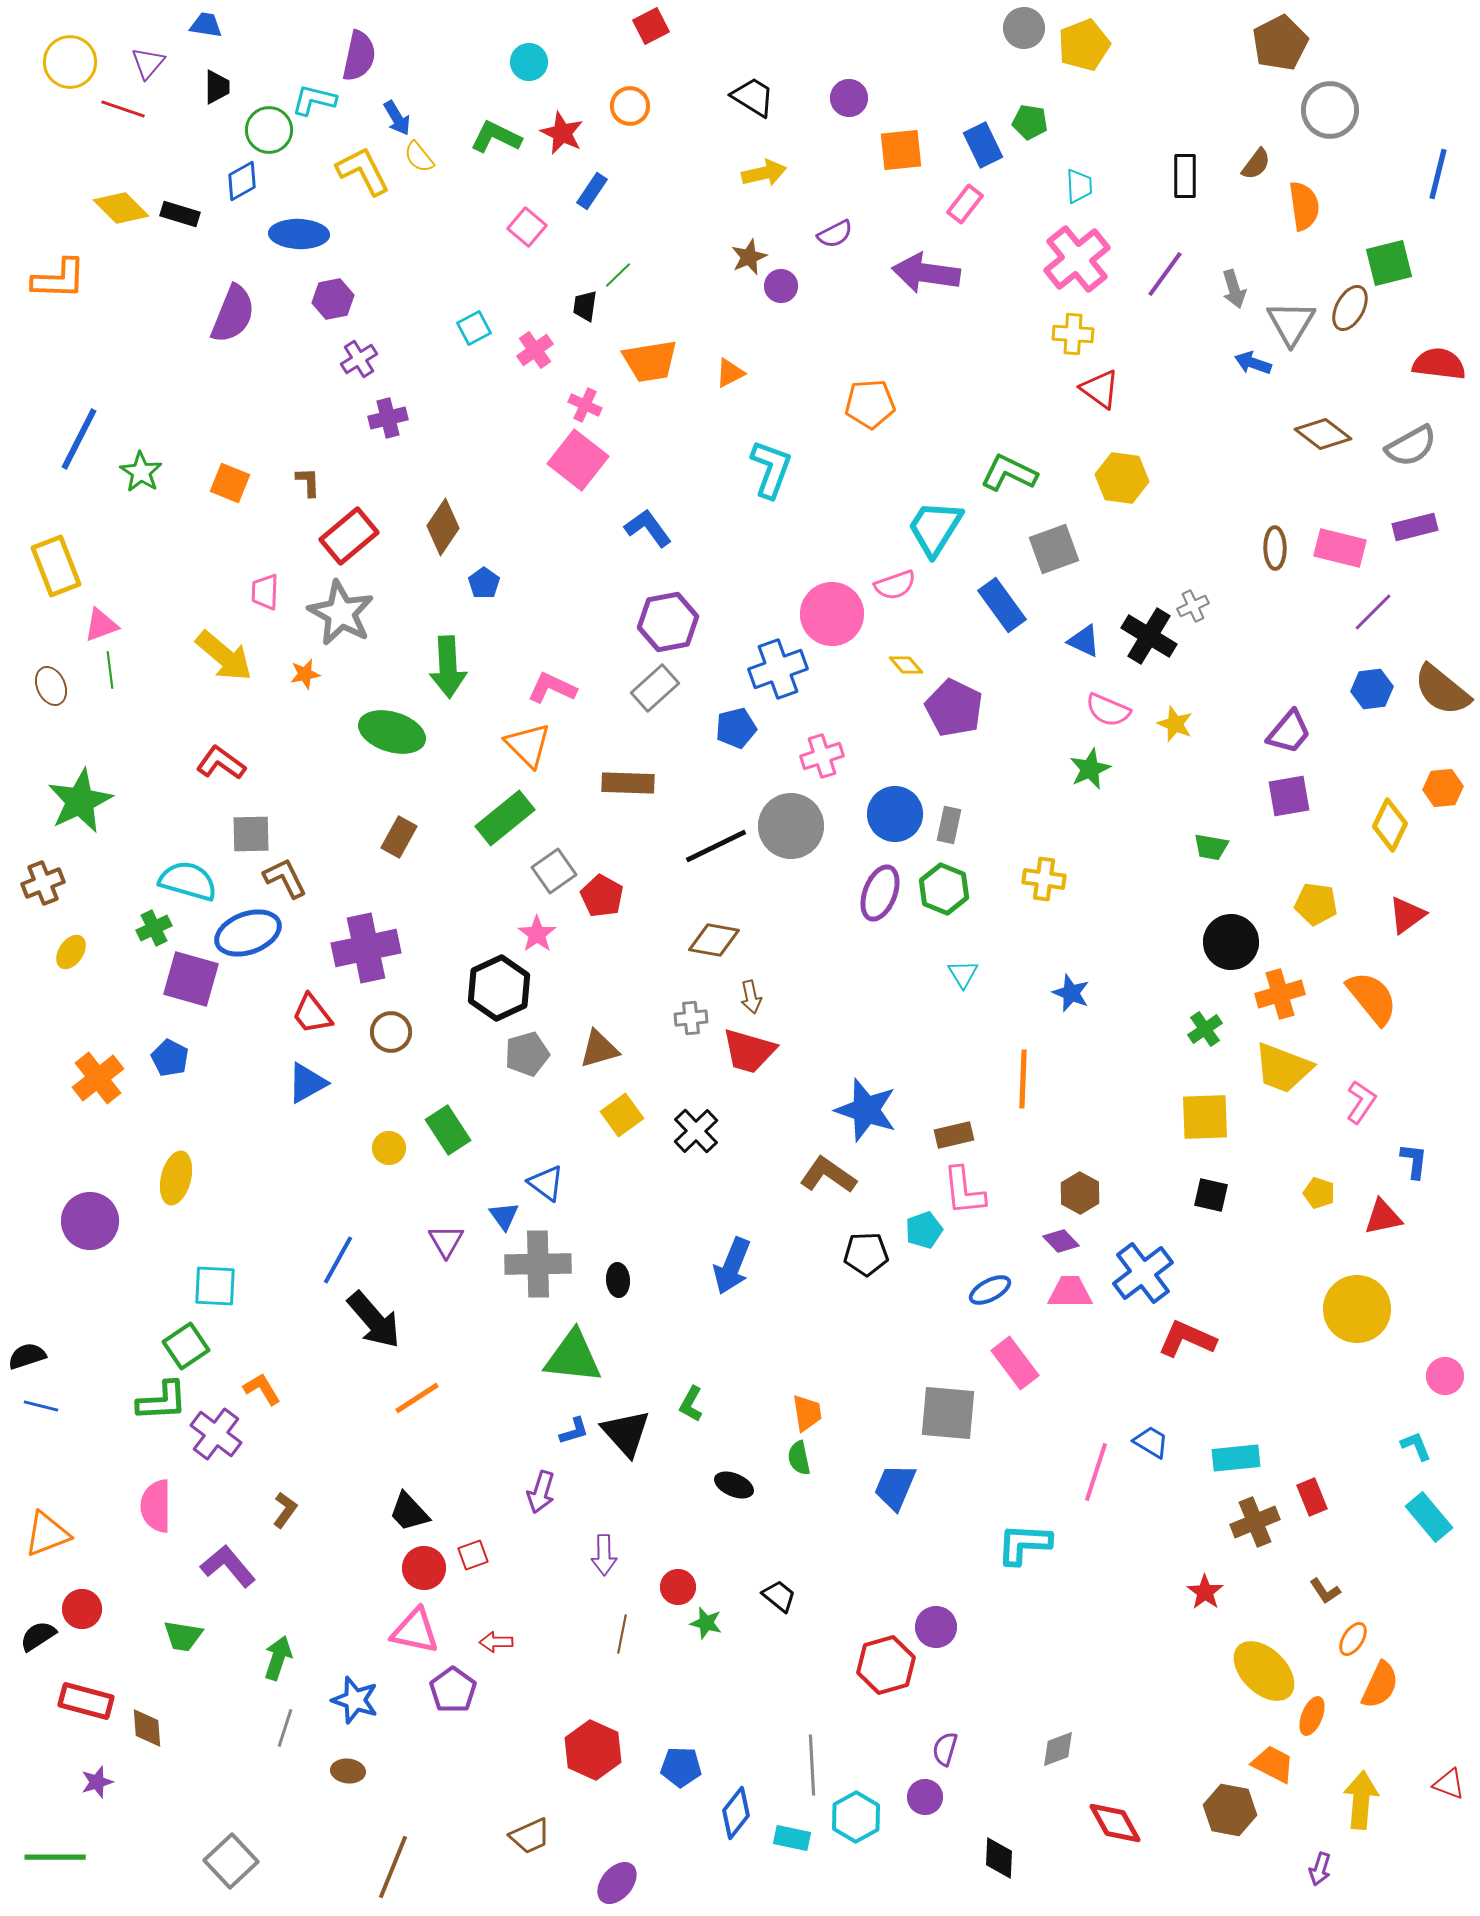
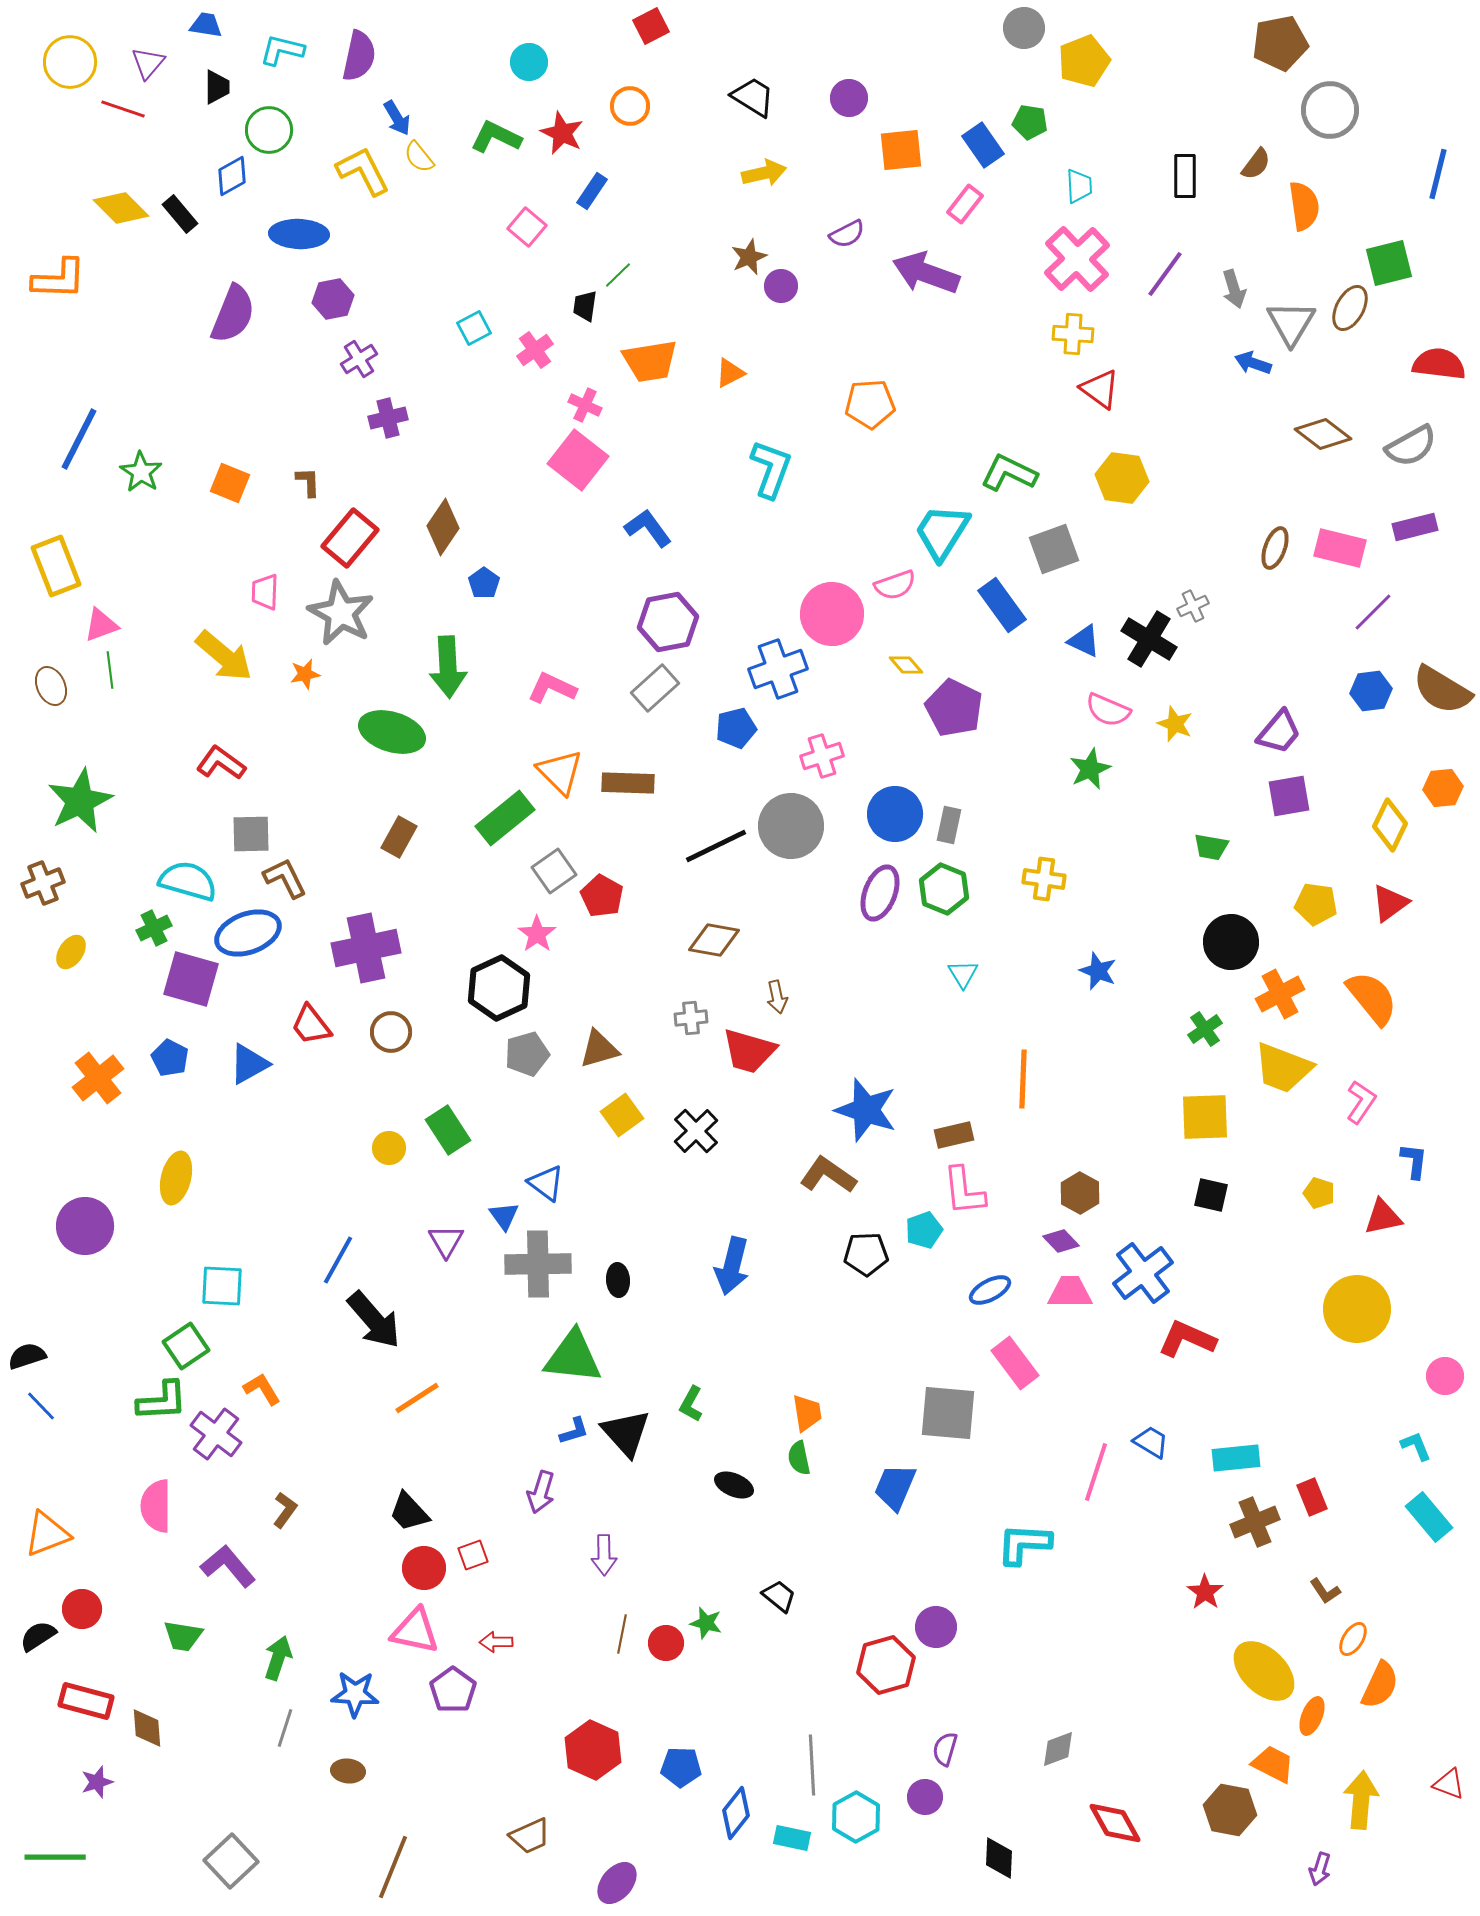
brown pentagon at (1280, 43): rotated 16 degrees clockwise
yellow pentagon at (1084, 45): moved 16 px down
cyan L-shape at (314, 100): moved 32 px left, 50 px up
blue rectangle at (983, 145): rotated 9 degrees counterclockwise
blue diamond at (242, 181): moved 10 px left, 5 px up
black rectangle at (180, 214): rotated 33 degrees clockwise
purple semicircle at (835, 234): moved 12 px right
pink cross at (1077, 259): rotated 4 degrees counterclockwise
purple arrow at (926, 273): rotated 12 degrees clockwise
cyan trapezoid at (935, 528): moved 7 px right, 4 px down
red rectangle at (349, 536): moved 1 px right, 2 px down; rotated 10 degrees counterclockwise
brown ellipse at (1275, 548): rotated 21 degrees clockwise
black cross at (1149, 636): moved 3 px down
blue hexagon at (1372, 689): moved 1 px left, 2 px down
brown semicircle at (1442, 690): rotated 8 degrees counterclockwise
purple trapezoid at (1289, 732): moved 10 px left
orange triangle at (528, 745): moved 32 px right, 27 px down
red triangle at (1407, 915): moved 17 px left, 12 px up
blue star at (1071, 993): moved 27 px right, 22 px up
orange cross at (1280, 994): rotated 12 degrees counterclockwise
brown arrow at (751, 997): moved 26 px right
red trapezoid at (312, 1014): moved 1 px left, 11 px down
blue triangle at (307, 1083): moved 58 px left, 19 px up
purple circle at (90, 1221): moved 5 px left, 5 px down
blue arrow at (732, 1266): rotated 8 degrees counterclockwise
cyan square at (215, 1286): moved 7 px right
blue line at (41, 1406): rotated 32 degrees clockwise
red circle at (678, 1587): moved 12 px left, 56 px down
blue star at (355, 1700): moved 6 px up; rotated 15 degrees counterclockwise
